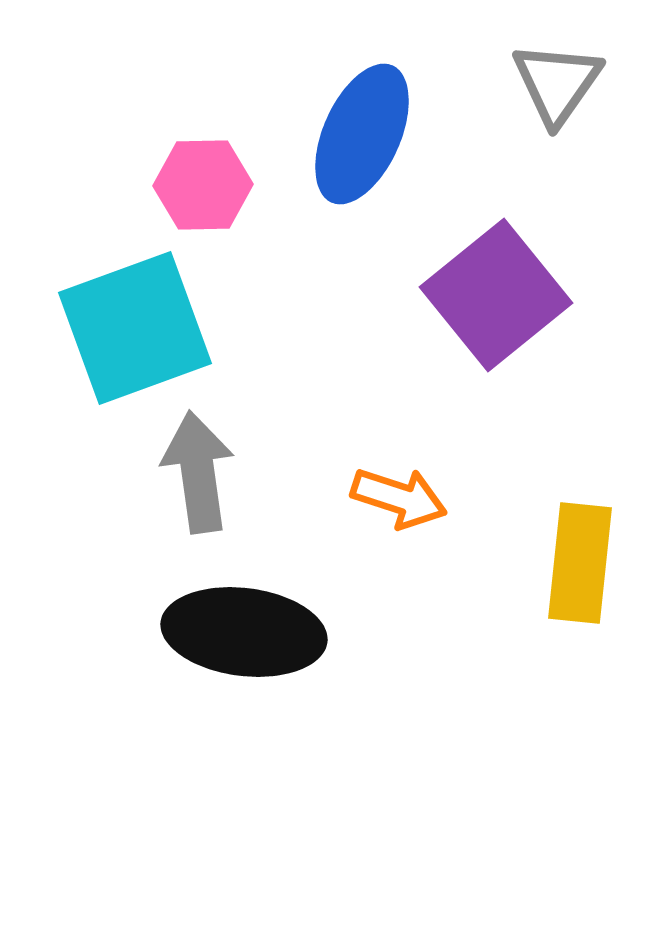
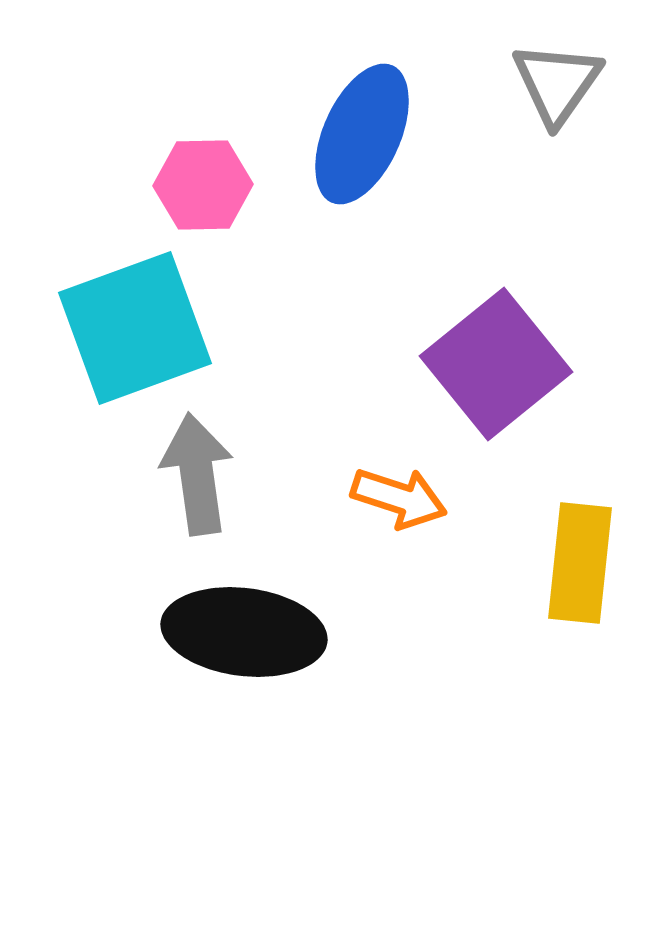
purple square: moved 69 px down
gray arrow: moved 1 px left, 2 px down
